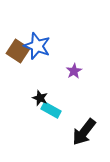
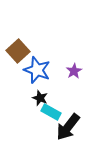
blue star: moved 24 px down
brown square: rotated 15 degrees clockwise
cyan rectangle: moved 2 px down
black arrow: moved 16 px left, 5 px up
